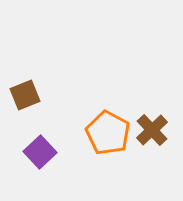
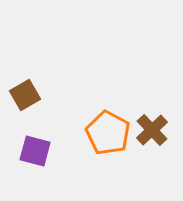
brown square: rotated 8 degrees counterclockwise
purple square: moved 5 px left, 1 px up; rotated 32 degrees counterclockwise
